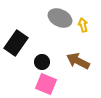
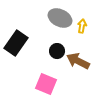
yellow arrow: moved 1 px left, 1 px down; rotated 24 degrees clockwise
black circle: moved 15 px right, 11 px up
